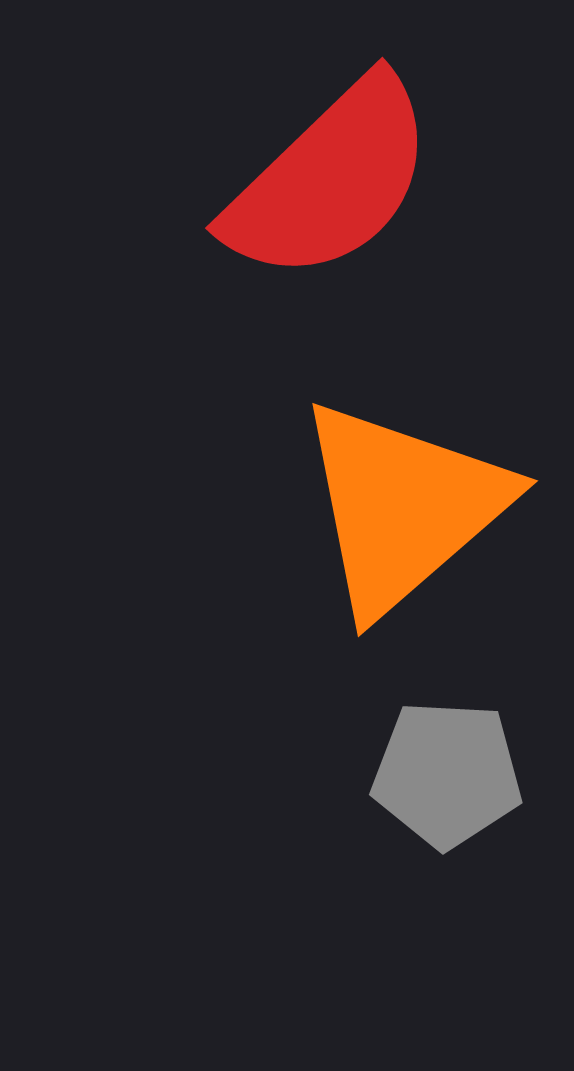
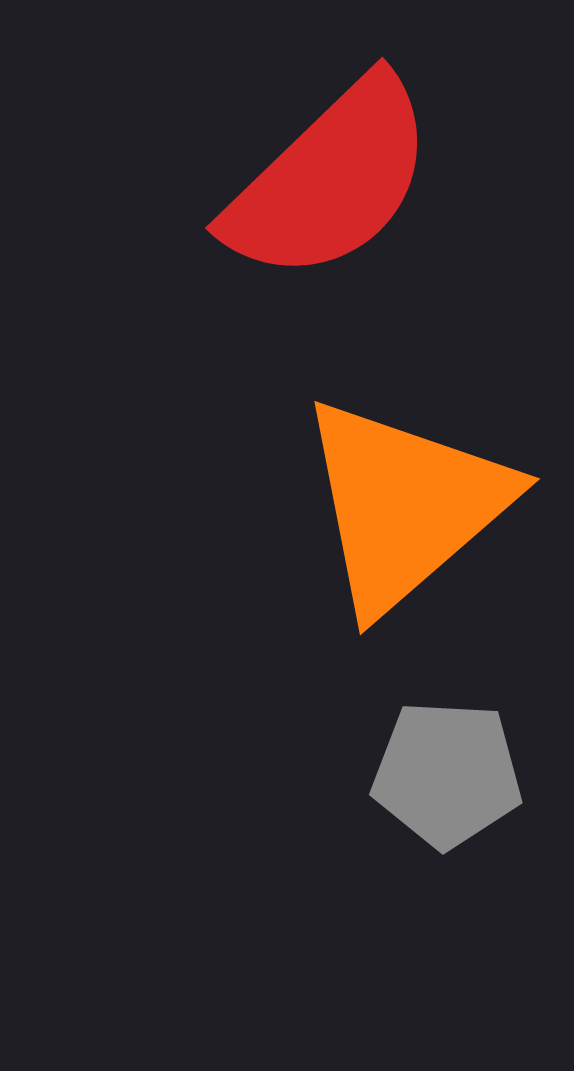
orange triangle: moved 2 px right, 2 px up
